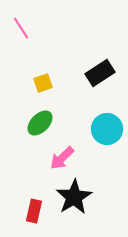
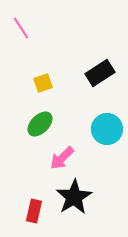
green ellipse: moved 1 px down
